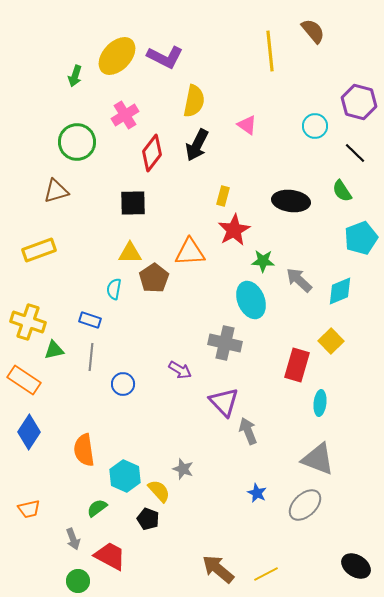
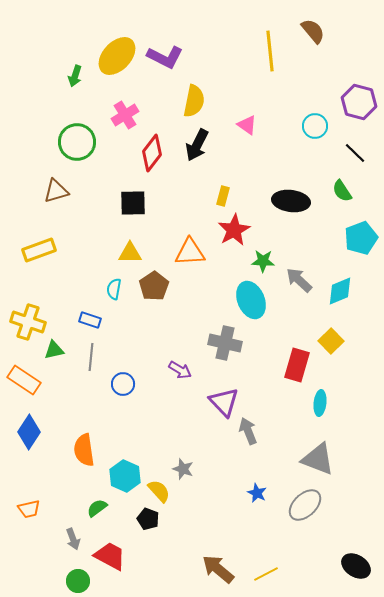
brown pentagon at (154, 278): moved 8 px down
